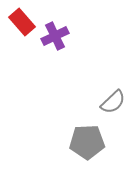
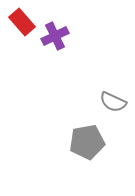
gray semicircle: rotated 68 degrees clockwise
gray pentagon: rotated 8 degrees counterclockwise
